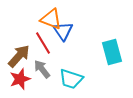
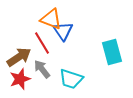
red line: moved 1 px left
brown arrow: moved 1 px down; rotated 15 degrees clockwise
